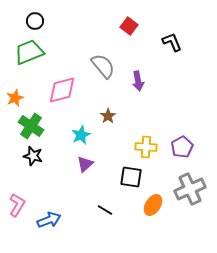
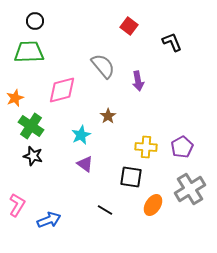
green trapezoid: rotated 20 degrees clockwise
purple triangle: rotated 42 degrees counterclockwise
gray cross: rotated 8 degrees counterclockwise
